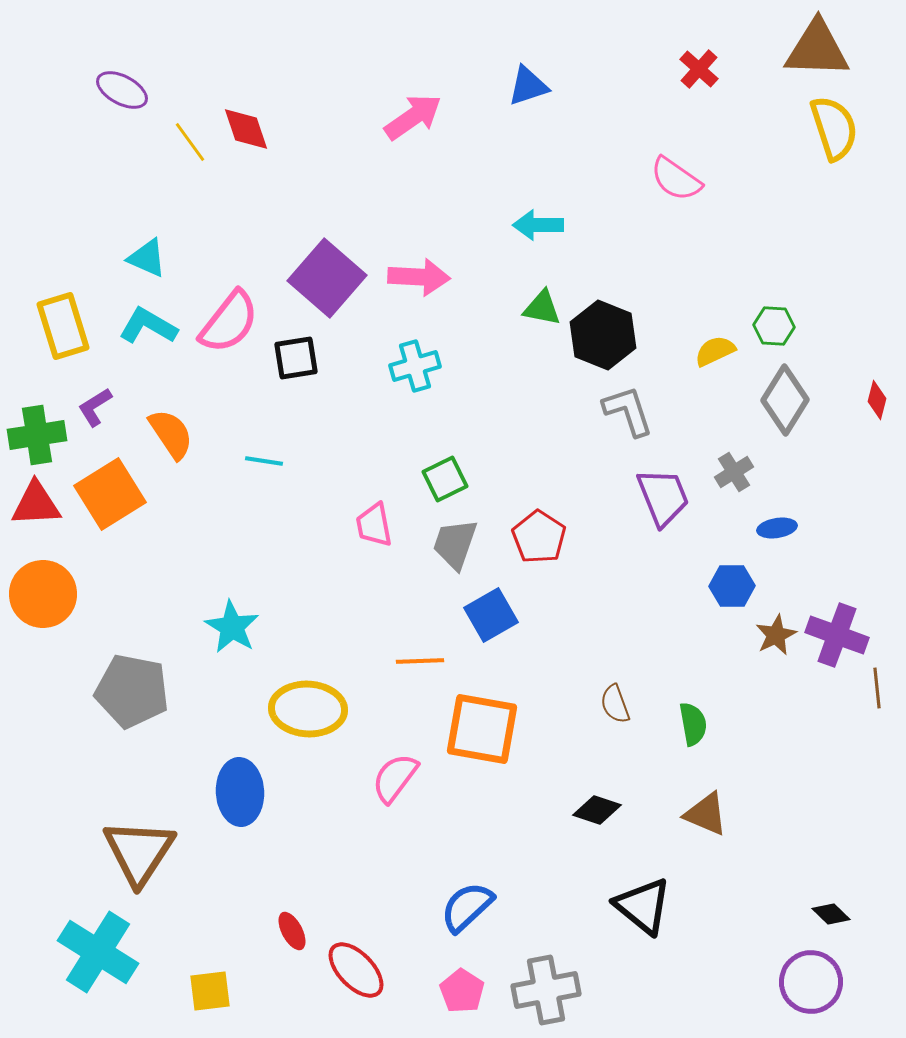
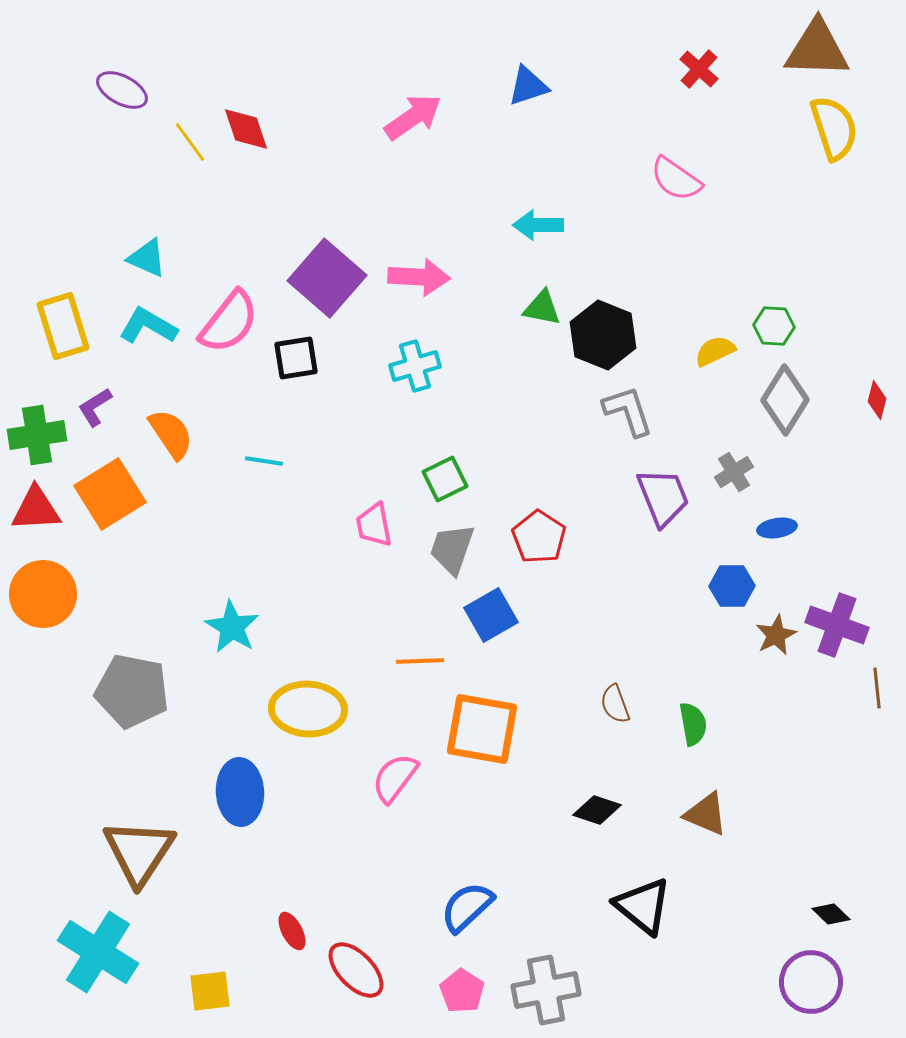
red triangle at (36, 504): moved 5 px down
gray trapezoid at (455, 544): moved 3 px left, 5 px down
purple cross at (837, 635): moved 10 px up
